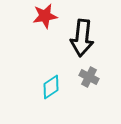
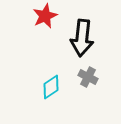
red star: rotated 15 degrees counterclockwise
gray cross: moved 1 px left
